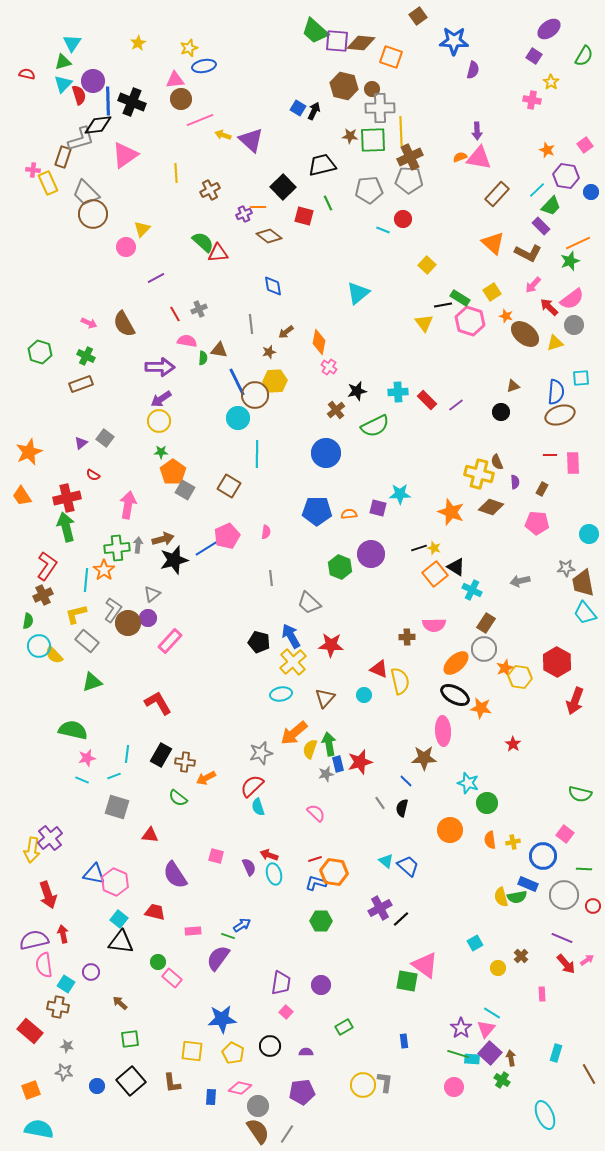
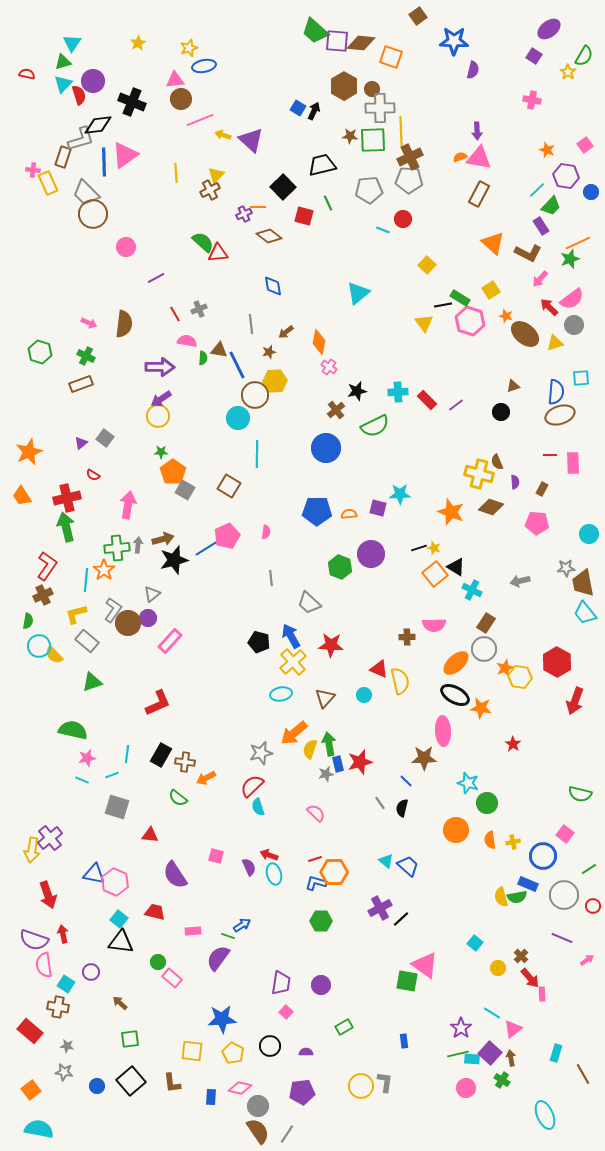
yellow star at (551, 82): moved 17 px right, 10 px up
brown hexagon at (344, 86): rotated 16 degrees clockwise
blue line at (108, 101): moved 4 px left, 61 px down
brown rectangle at (497, 194): moved 18 px left; rotated 15 degrees counterclockwise
purple rectangle at (541, 226): rotated 12 degrees clockwise
yellow triangle at (142, 229): moved 74 px right, 54 px up
green star at (570, 261): moved 2 px up
pink arrow at (533, 285): moved 7 px right, 6 px up
yellow square at (492, 292): moved 1 px left, 2 px up
brown semicircle at (124, 324): rotated 144 degrees counterclockwise
blue line at (237, 382): moved 17 px up
yellow circle at (159, 421): moved 1 px left, 5 px up
blue circle at (326, 453): moved 5 px up
red L-shape at (158, 703): rotated 96 degrees clockwise
cyan line at (114, 776): moved 2 px left, 1 px up
orange circle at (450, 830): moved 6 px right
green line at (584, 869): moved 5 px right; rotated 35 degrees counterclockwise
orange hexagon at (334, 872): rotated 8 degrees counterclockwise
purple semicircle at (34, 940): rotated 148 degrees counterclockwise
cyan square at (475, 943): rotated 21 degrees counterclockwise
red arrow at (566, 964): moved 36 px left, 14 px down
pink triangle at (486, 1029): moved 27 px right; rotated 12 degrees clockwise
green line at (458, 1054): rotated 30 degrees counterclockwise
brown line at (589, 1074): moved 6 px left
yellow circle at (363, 1085): moved 2 px left, 1 px down
pink circle at (454, 1087): moved 12 px right, 1 px down
orange square at (31, 1090): rotated 18 degrees counterclockwise
